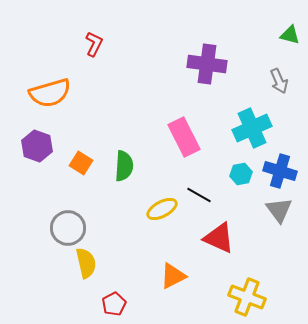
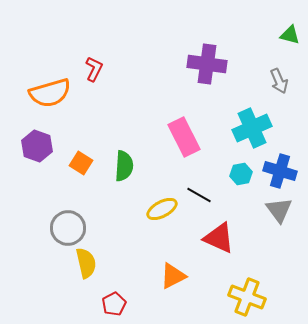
red L-shape: moved 25 px down
